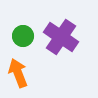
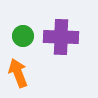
purple cross: rotated 32 degrees counterclockwise
